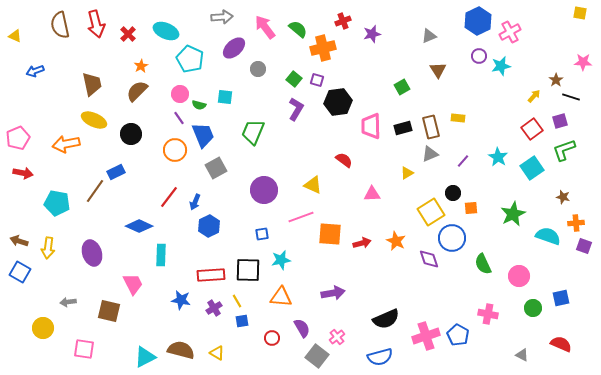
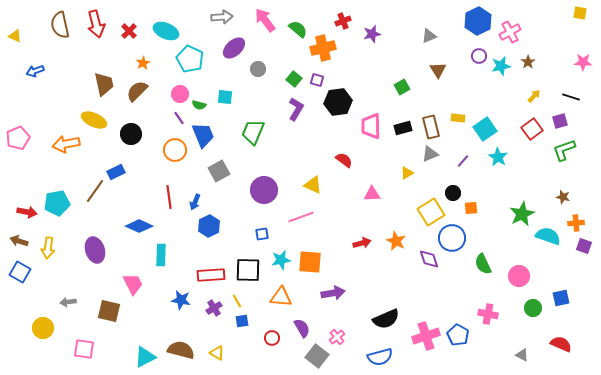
pink arrow at (265, 27): moved 7 px up
red cross at (128, 34): moved 1 px right, 3 px up
orange star at (141, 66): moved 2 px right, 3 px up
brown star at (556, 80): moved 28 px left, 18 px up
brown trapezoid at (92, 84): moved 12 px right
gray square at (216, 168): moved 3 px right, 3 px down
cyan square at (532, 168): moved 47 px left, 39 px up
red arrow at (23, 173): moved 4 px right, 39 px down
red line at (169, 197): rotated 45 degrees counterclockwise
cyan pentagon at (57, 203): rotated 20 degrees counterclockwise
green star at (513, 214): moved 9 px right
orange square at (330, 234): moved 20 px left, 28 px down
purple ellipse at (92, 253): moved 3 px right, 3 px up
